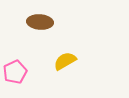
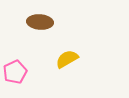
yellow semicircle: moved 2 px right, 2 px up
